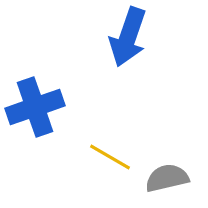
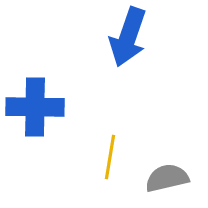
blue cross: rotated 20 degrees clockwise
yellow line: rotated 69 degrees clockwise
